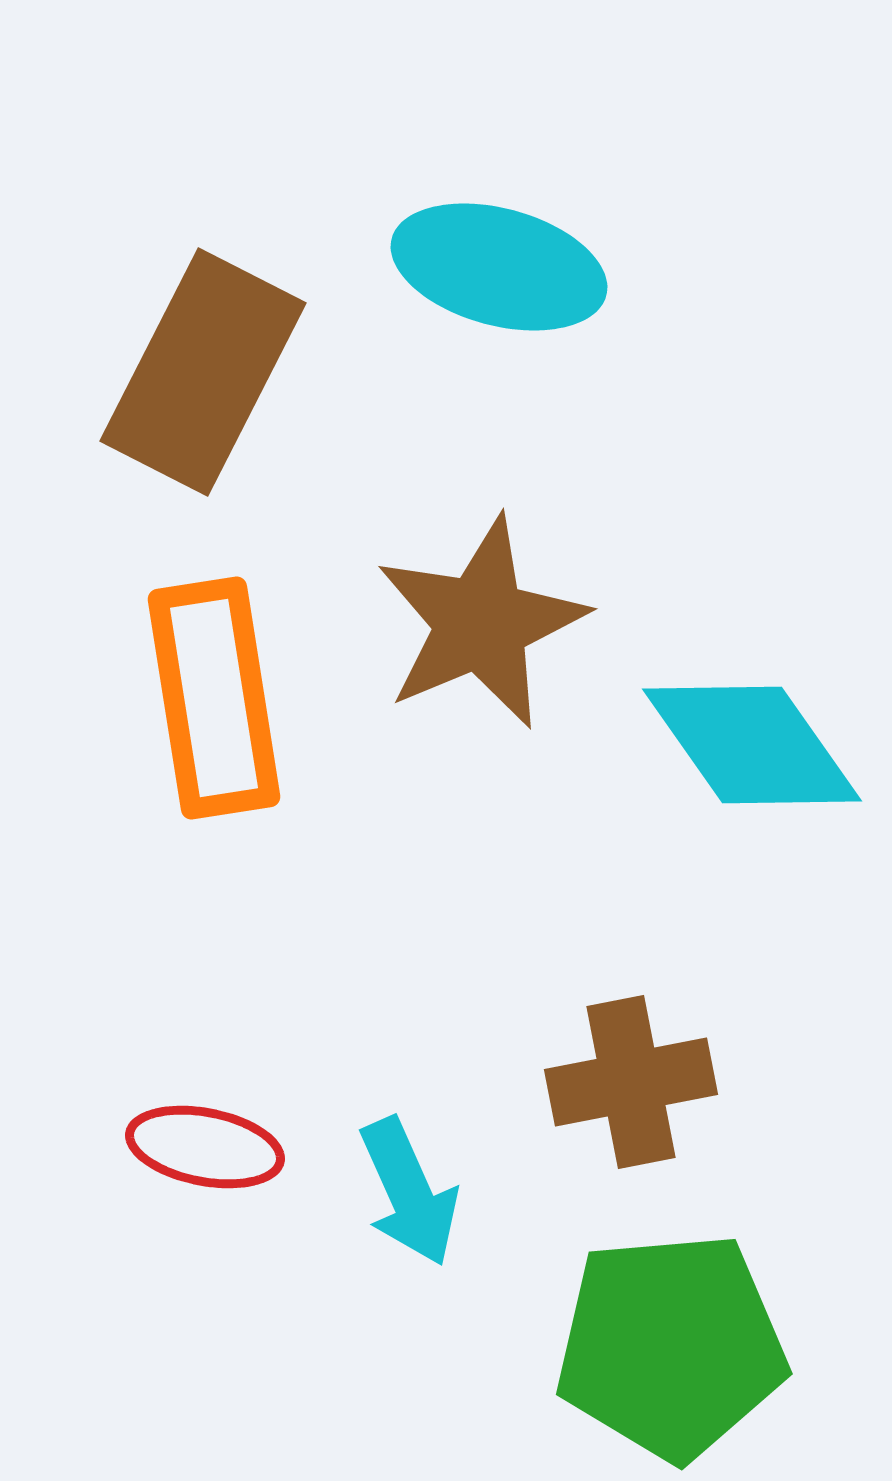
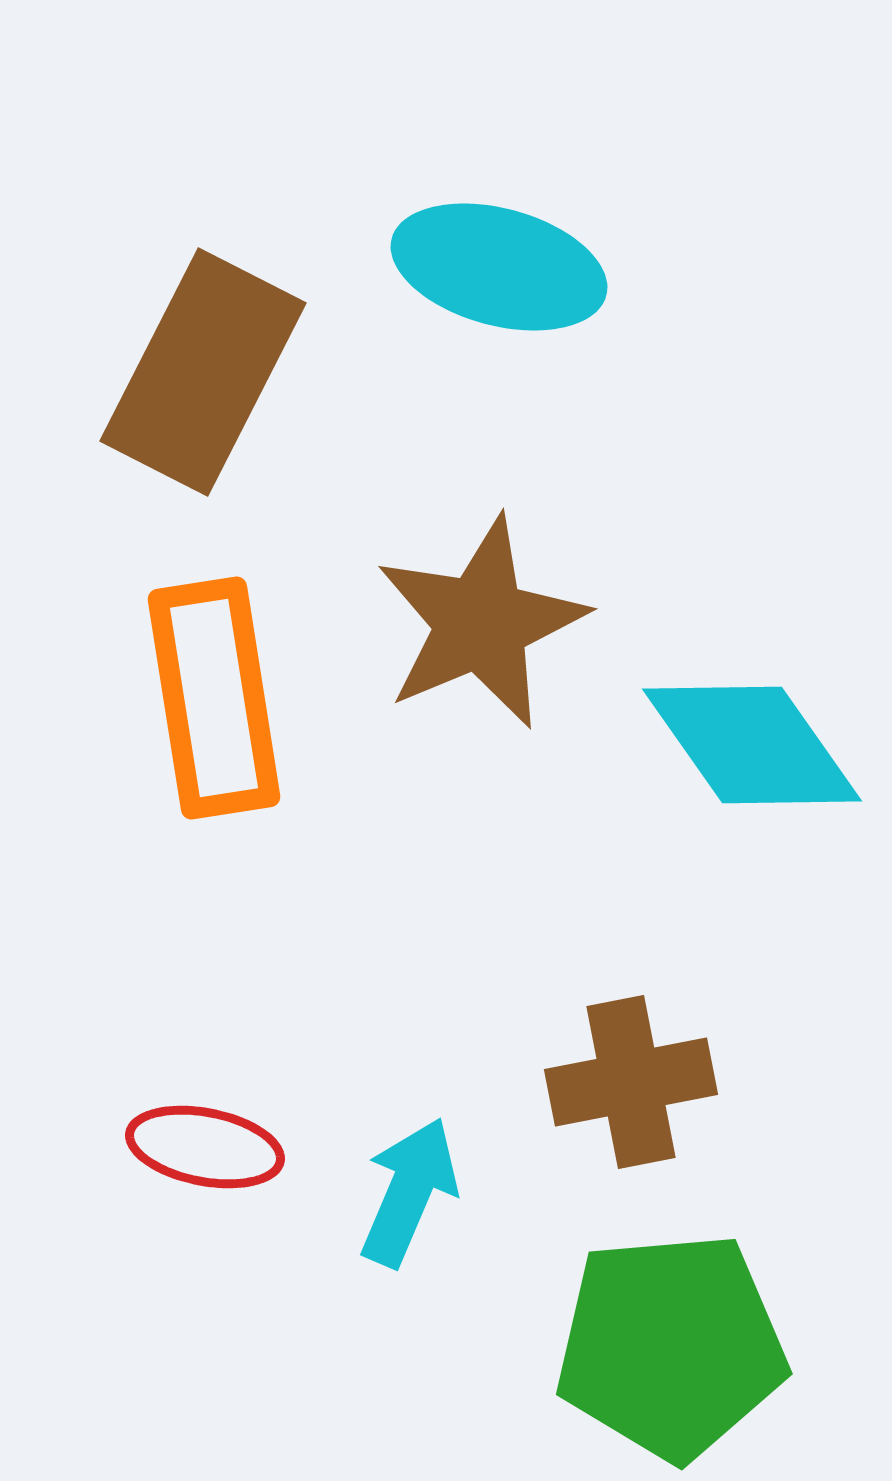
cyan arrow: rotated 133 degrees counterclockwise
